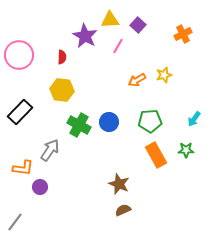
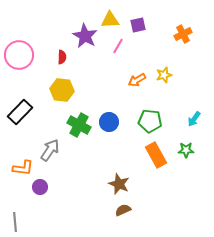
purple square: rotated 35 degrees clockwise
green pentagon: rotated 10 degrees clockwise
gray line: rotated 42 degrees counterclockwise
